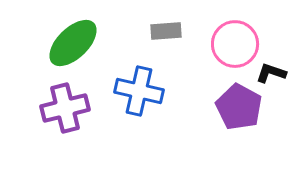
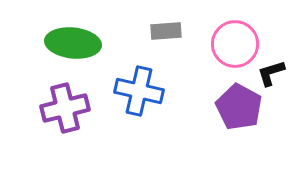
green ellipse: rotated 50 degrees clockwise
black L-shape: rotated 36 degrees counterclockwise
